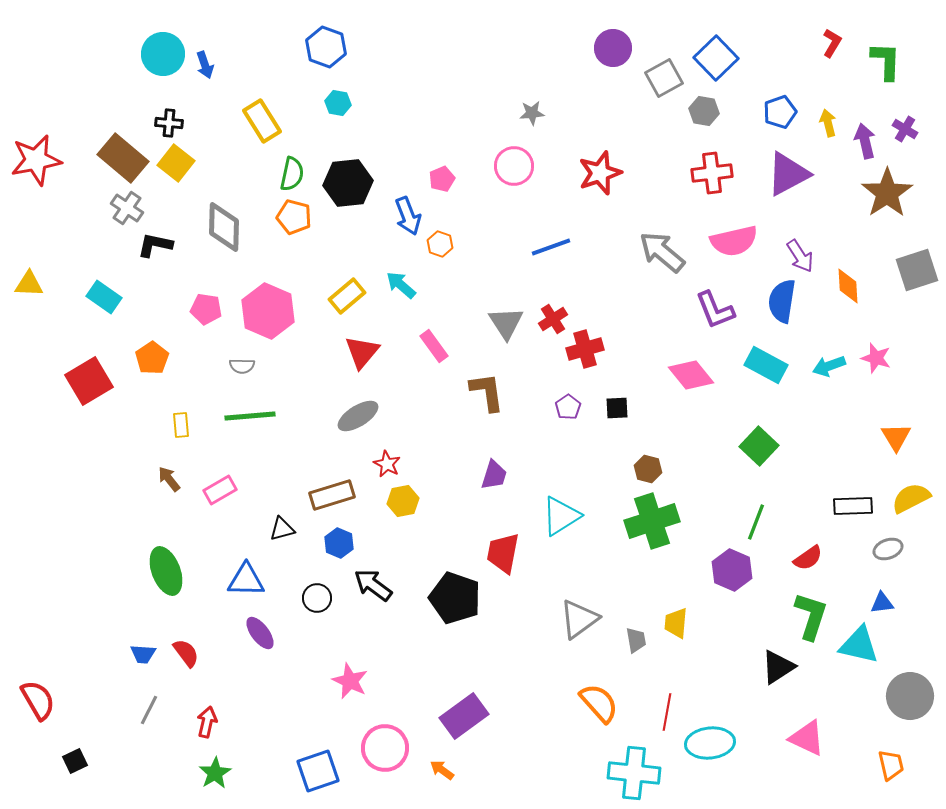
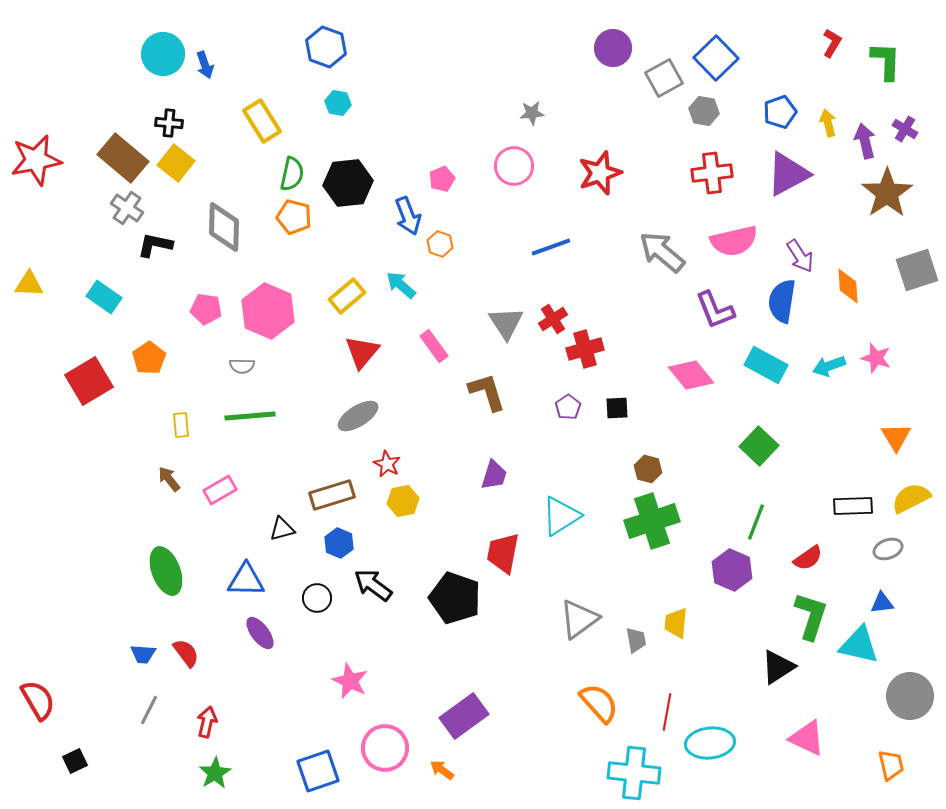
orange pentagon at (152, 358): moved 3 px left
brown L-shape at (487, 392): rotated 9 degrees counterclockwise
